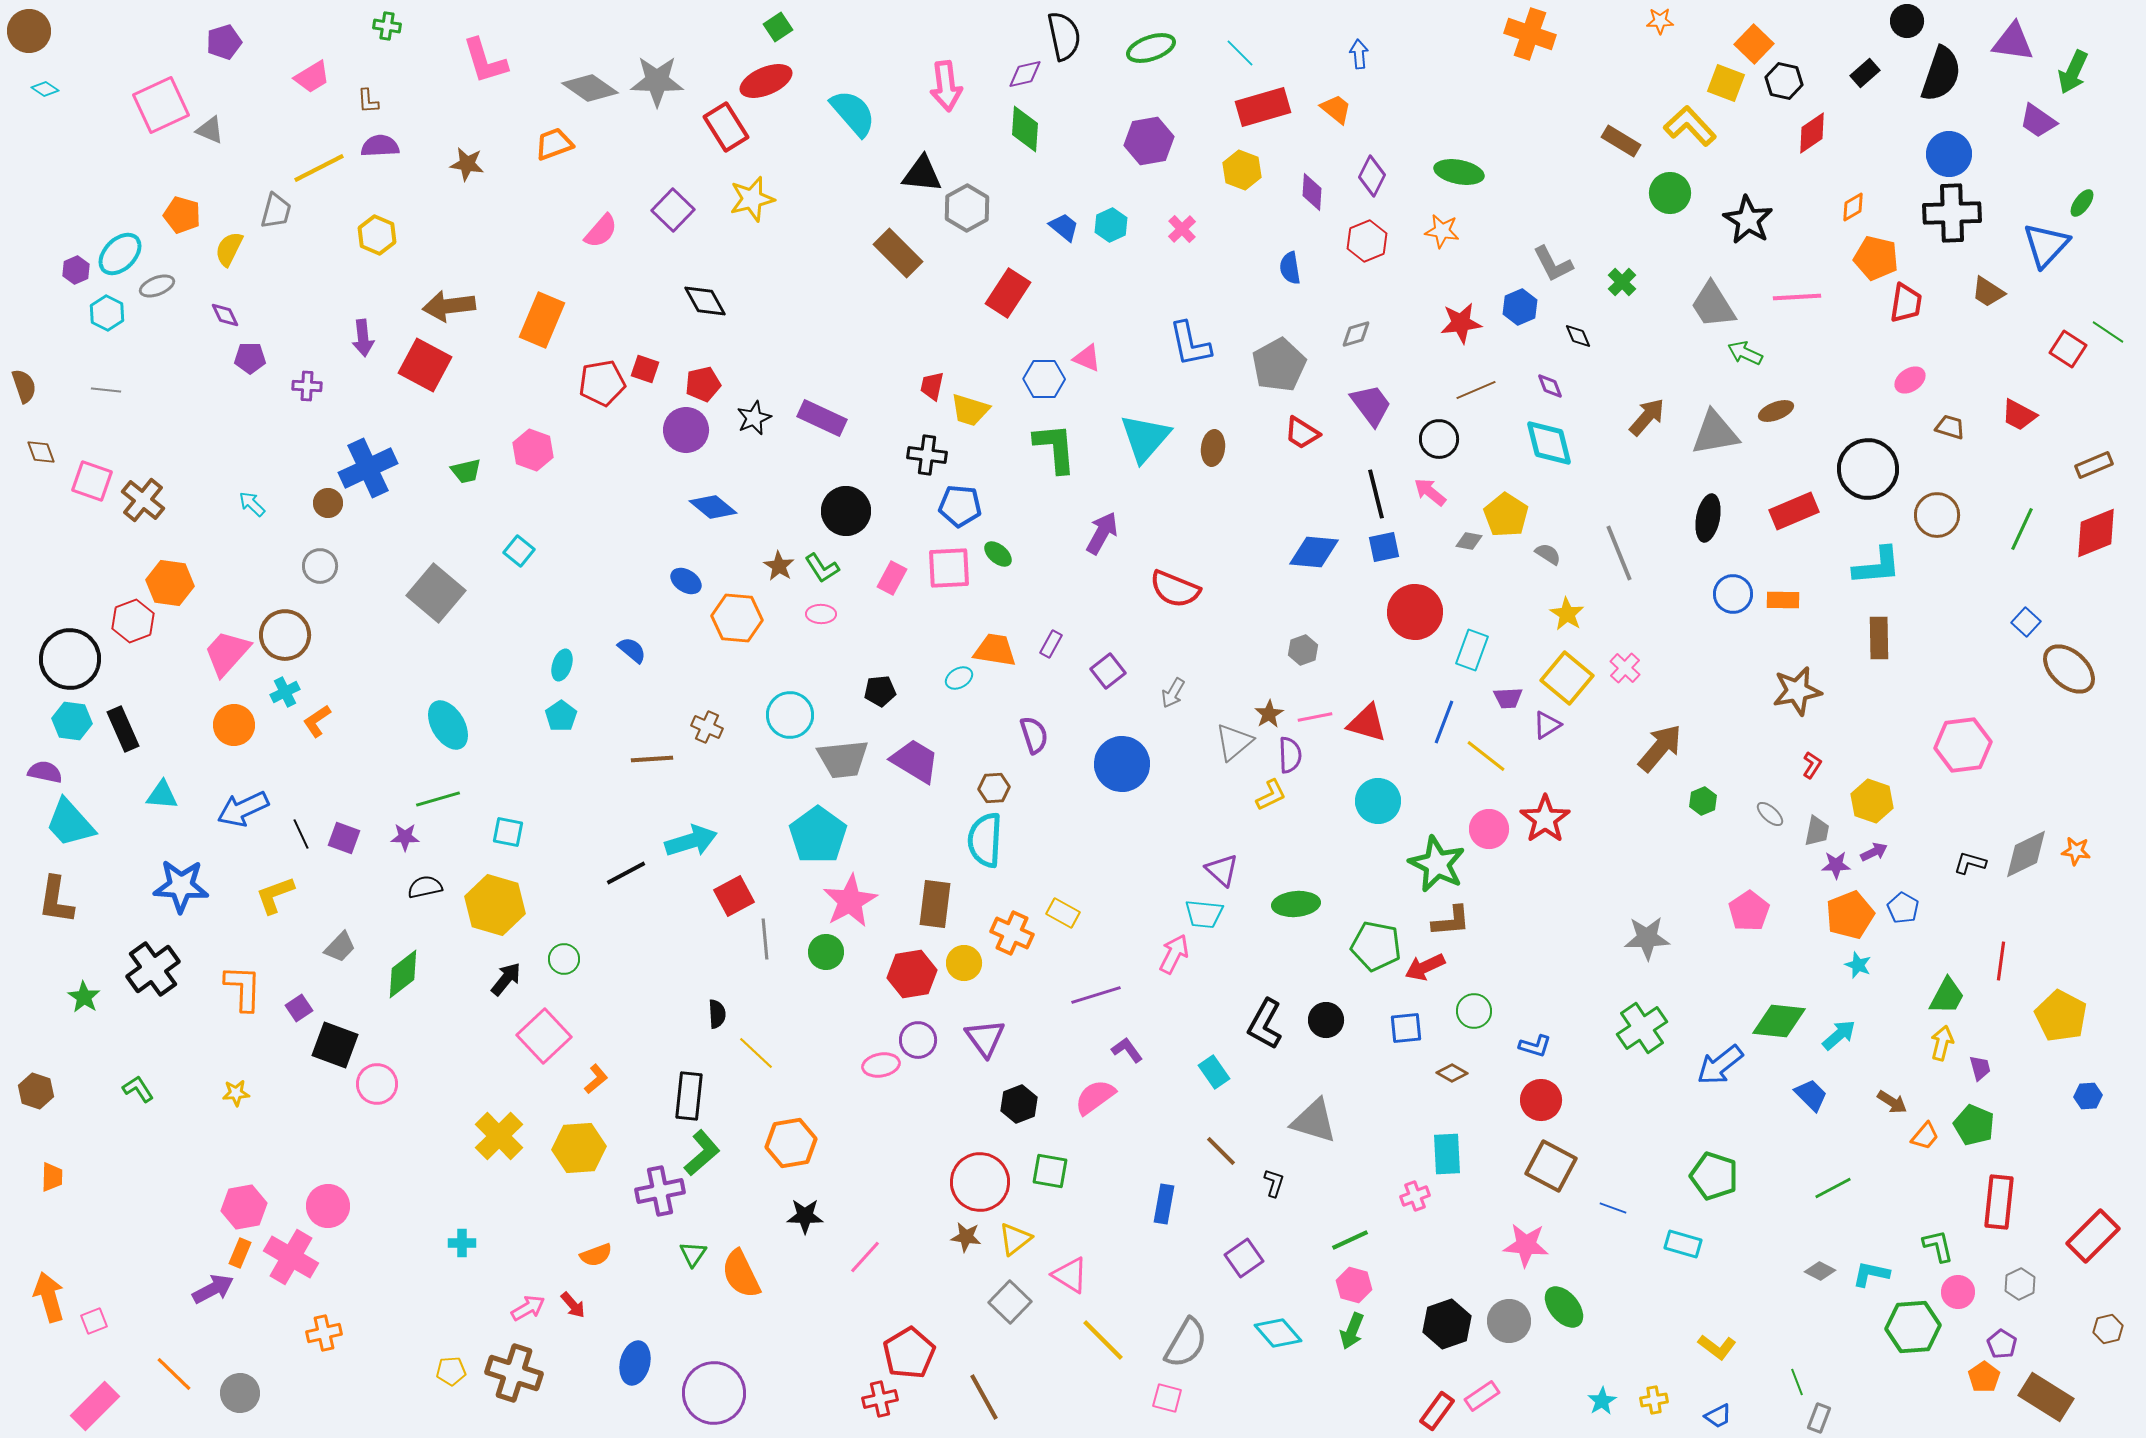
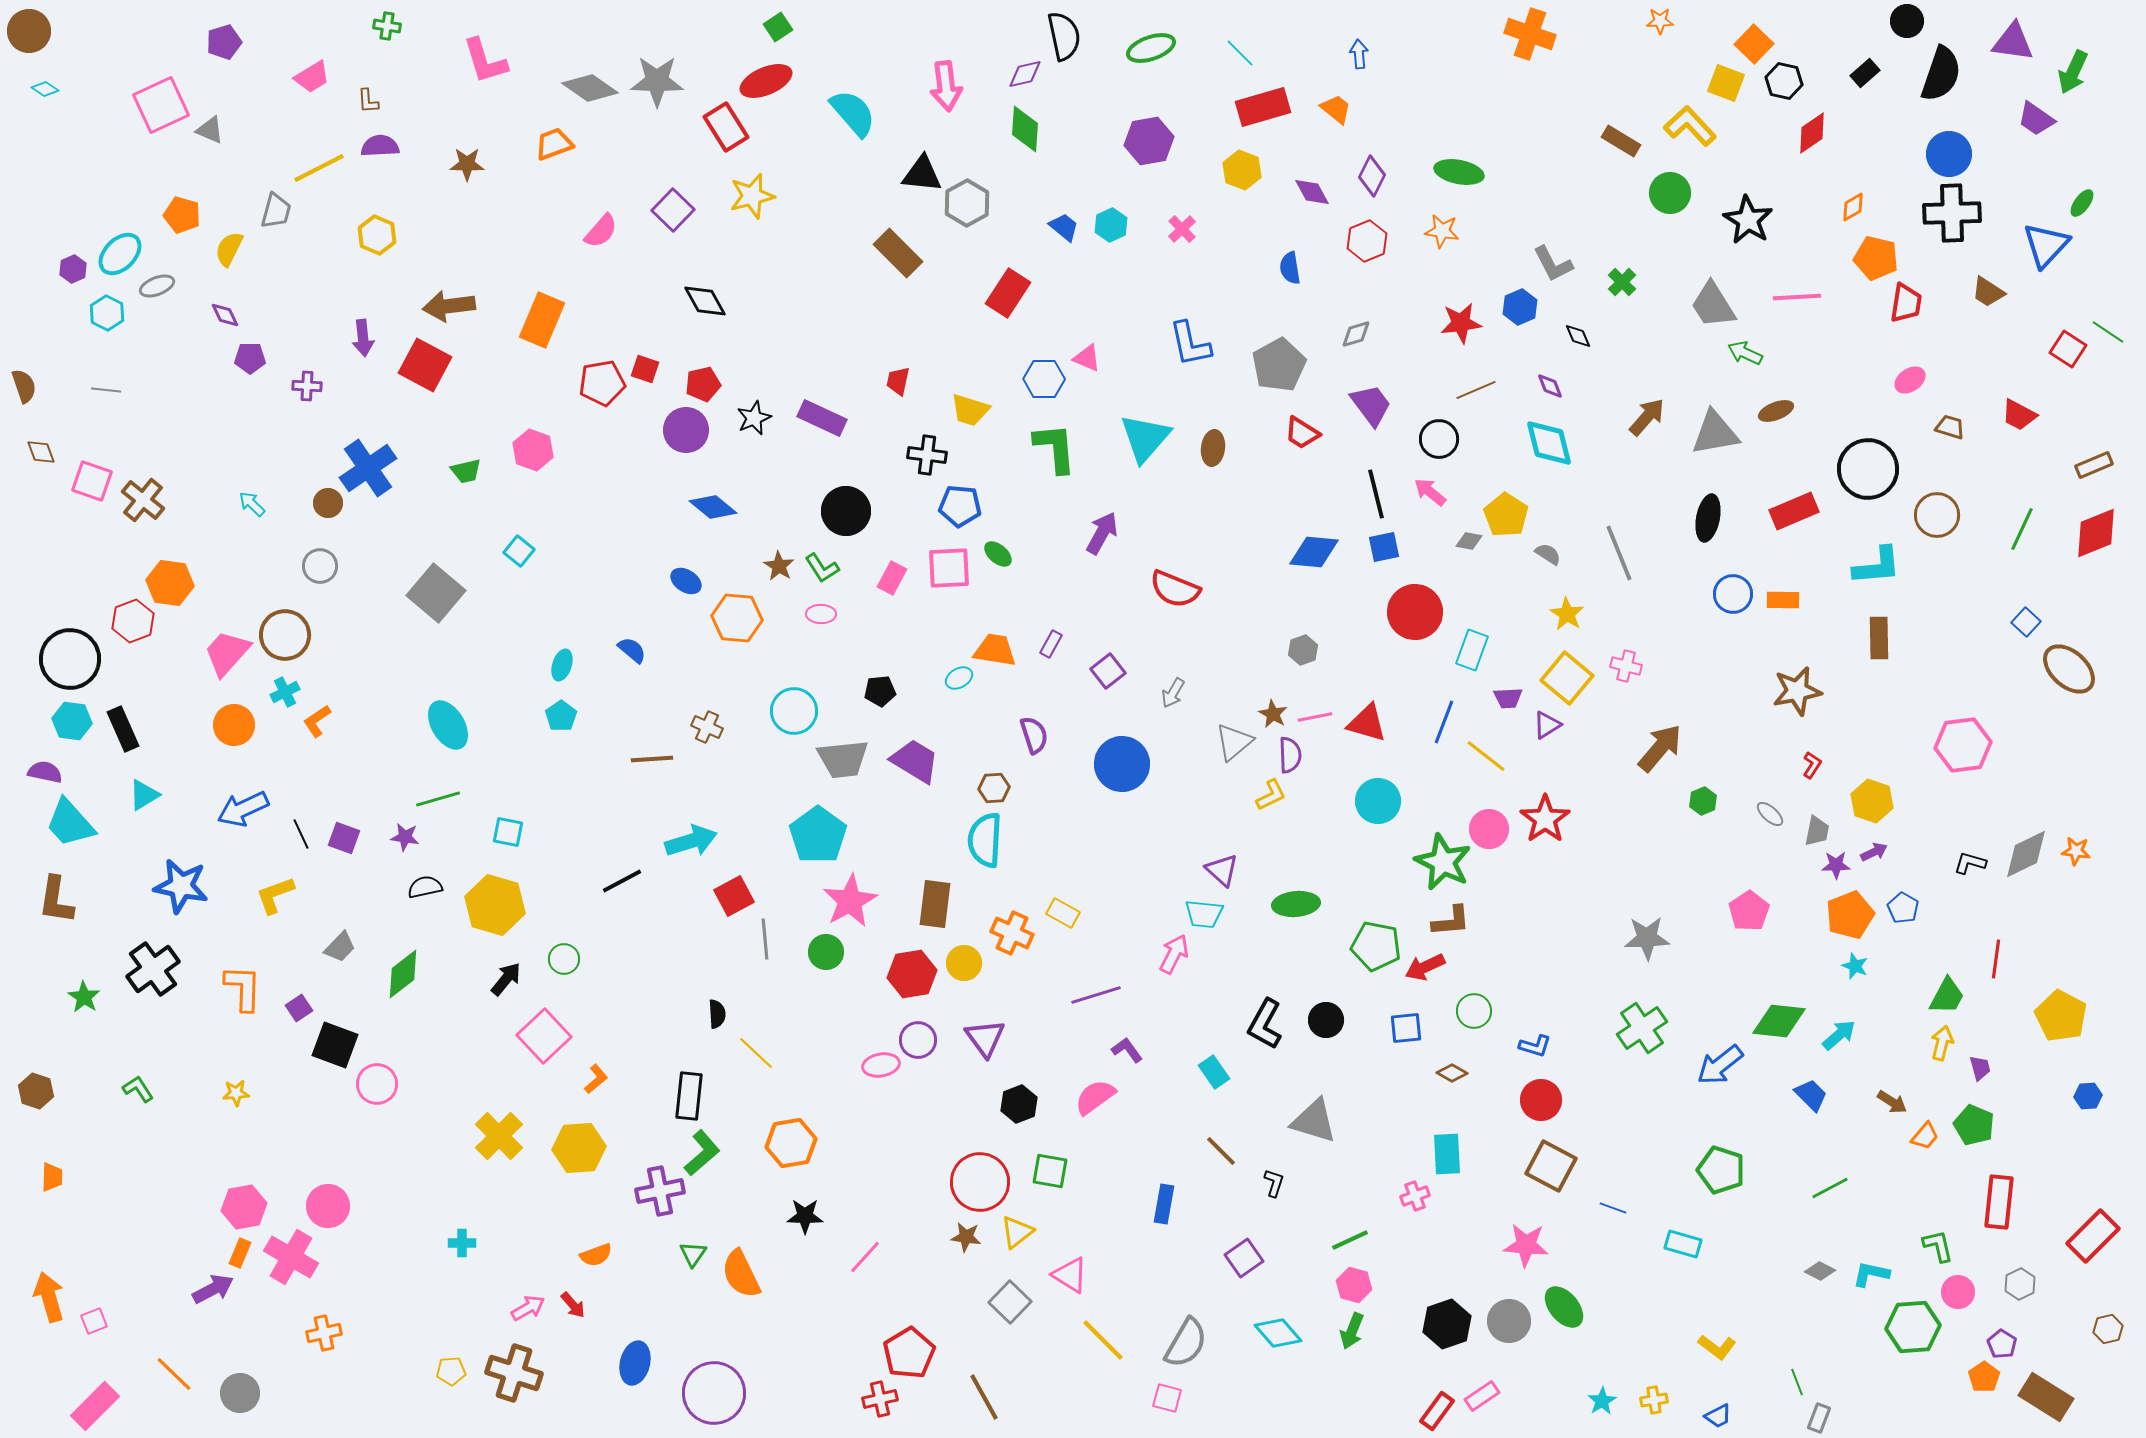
purple trapezoid at (2038, 121): moved 2 px left, 2 px up
brown star at (467, 164): rotated 8 degrees counterclockwise
purple diamond at (1312, 192): rotated 33 degrees counterclockwise
yellow star at (752, 199): moved 3 px up
gray hexagon at (967, 208): moved 5 px up
purple hexagon at (76, 270): moved 3 px left, 1 px up
red trapezoid at (932, 386): moved 34 px left, 5 px up
blue cross at (368, 468): rotated 10 degrees counterclockwise
pink cross at (1625, 668): moved 1 px right, 2 px up; rotated 28 degrees counterclockwise
brown star at (1269, 714): moved 4 px right; rotated 12 degrees counterclockwise
cyan circle at (790, 715): moved 4 px right, 4 px up
cyan triangle at (162, 795): moved 18 px left; rotated 36 degrees counterclockwise
purple star at (405, 837): rotated 8 degrees clockwise
green star at (1437, 864): moved 6 px right, 2 px up
black line at (626, 873): moved 4 px left, 8 px down
blue star at (181, 886): rotated 8 degrees clockwise
red line at (2001, 961): moved 5 px left, 2 px up
cyan star at (1858, 965): moved 3 px left, 1 px down
green pentagon at (1714, 1176): moved 7 px right, 6 px up
green line at (1833, 1188): moved 3 px left
yellow triangle at (1015, 1239): moved 2 px right, 7 px up
